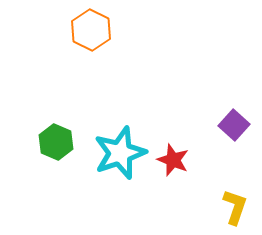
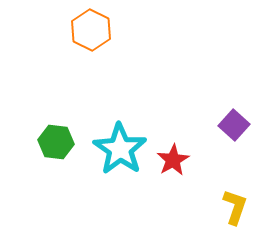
green hexagon: rotated 16 degrees counterclockwise
cyan star: moved 4 px up; rotated 18 degrees counterclockwise
red star: rotated 20 degrees clockwise
